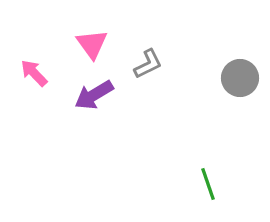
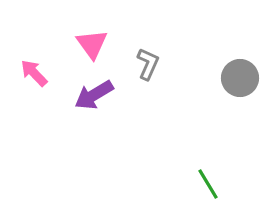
gray L-shape: rotated 40 degrees counterclockwise
green line: rotated 12 degrees counterclockwise
